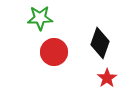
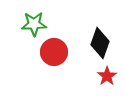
green star: moved 6 px left, 6 px down
red star: moved 2 px up
